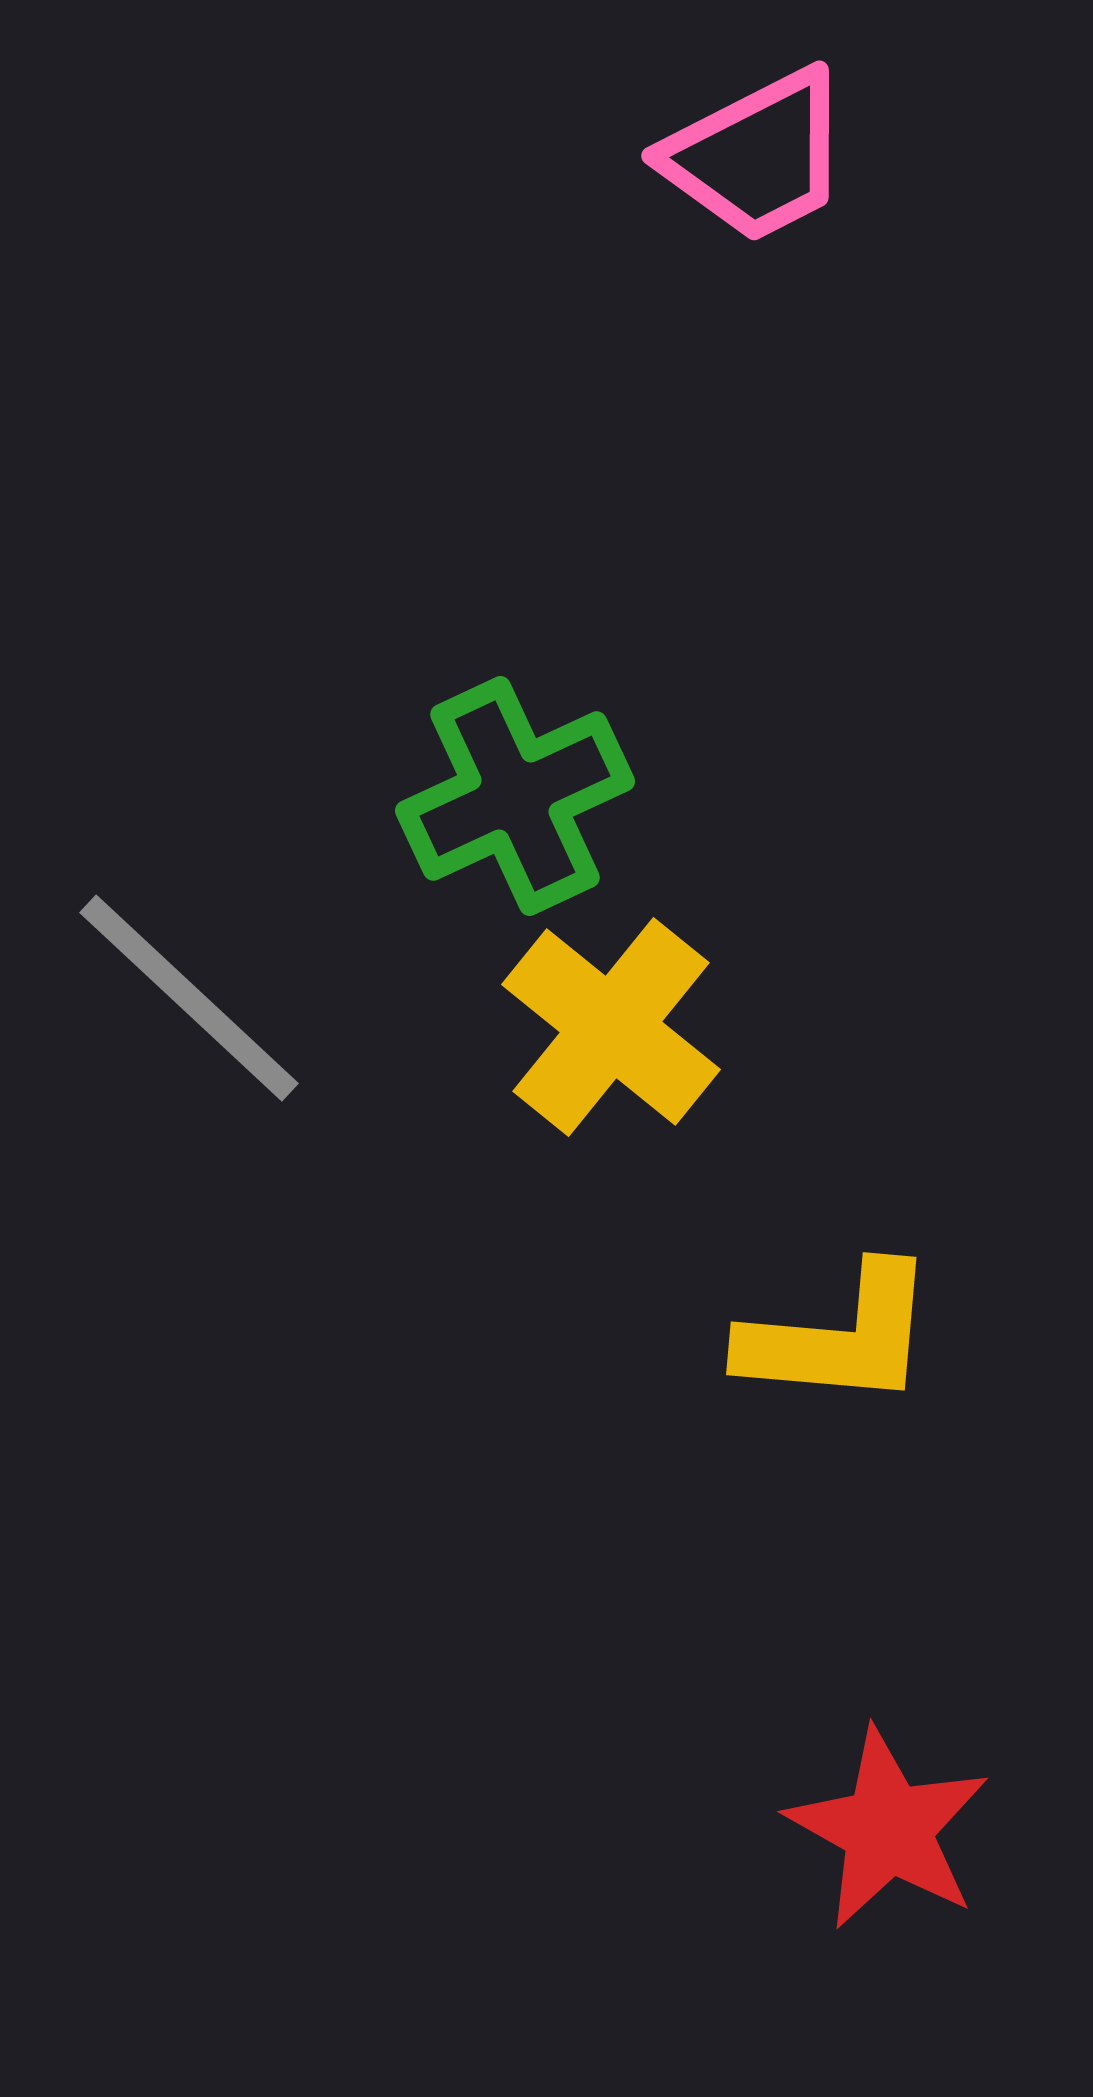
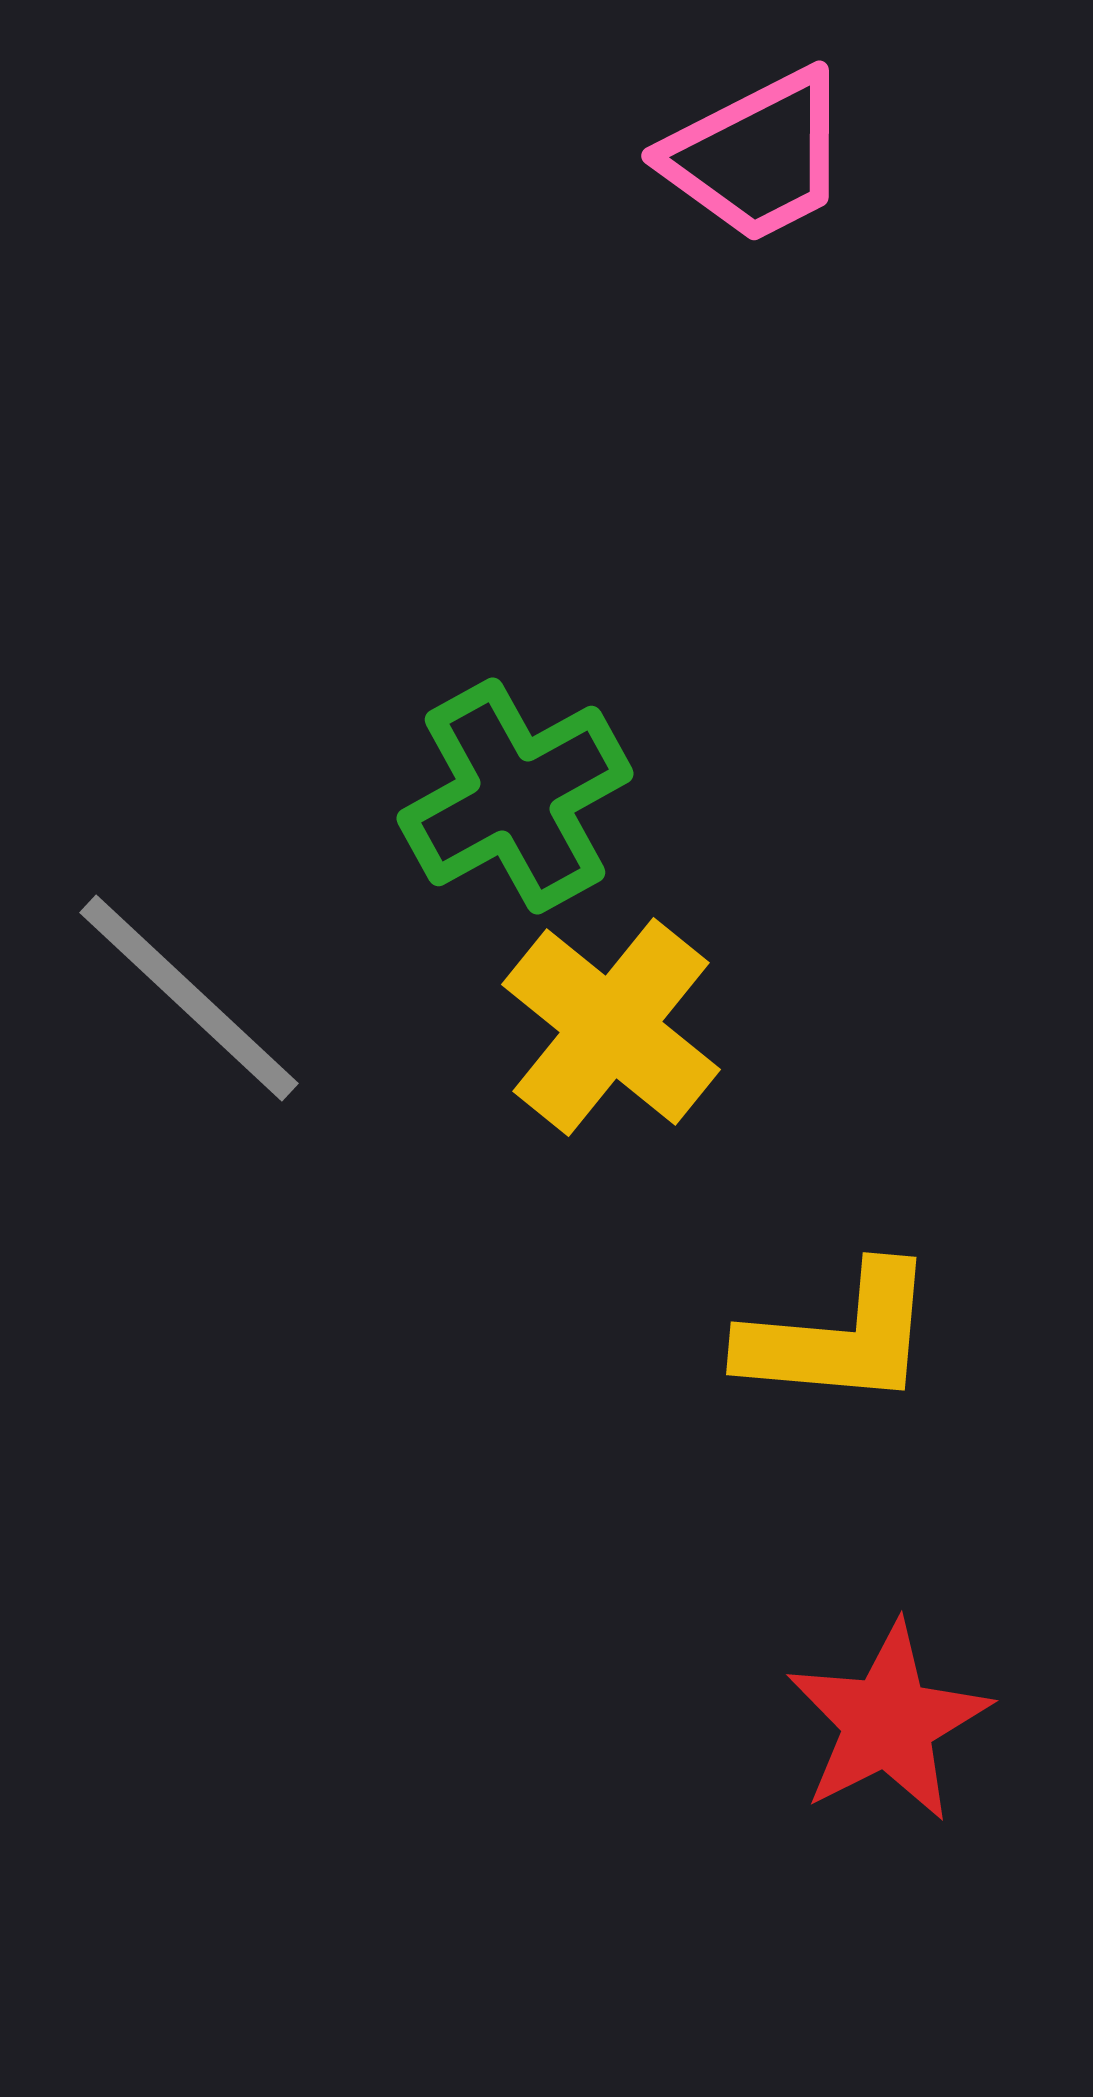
green cross: rotated 4 degrees counterclockwise
red star: moved 107 px up; rotated 16 degrees clockwise
